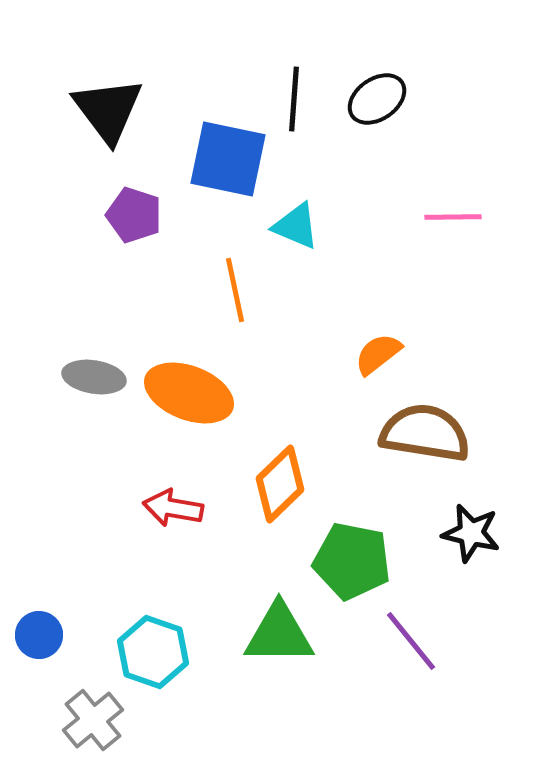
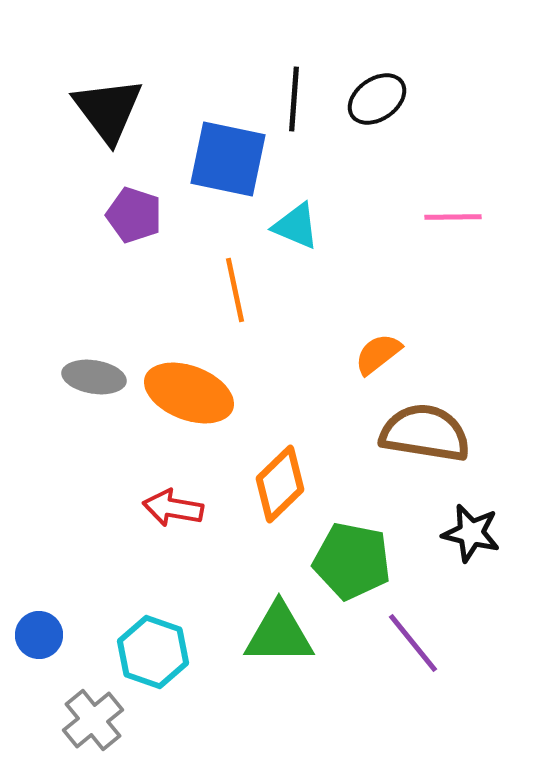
purple line: moved 2 px right, 2 px down
